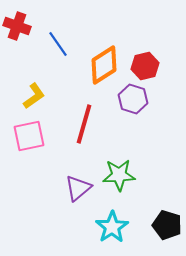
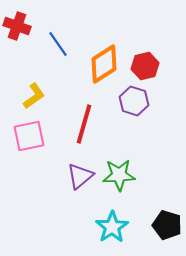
orange diamond: moved 1 px up
purple hexagon: moved 1 px right, 2 px down
purple triangle: moved 2 px right, 12 px up
